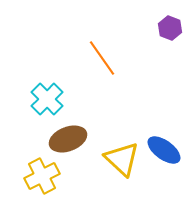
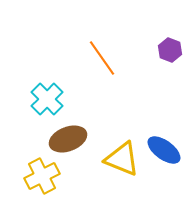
purple hexagon: moved 22 px down
yellow triangle: rotated 21 degrees counterclockwise
